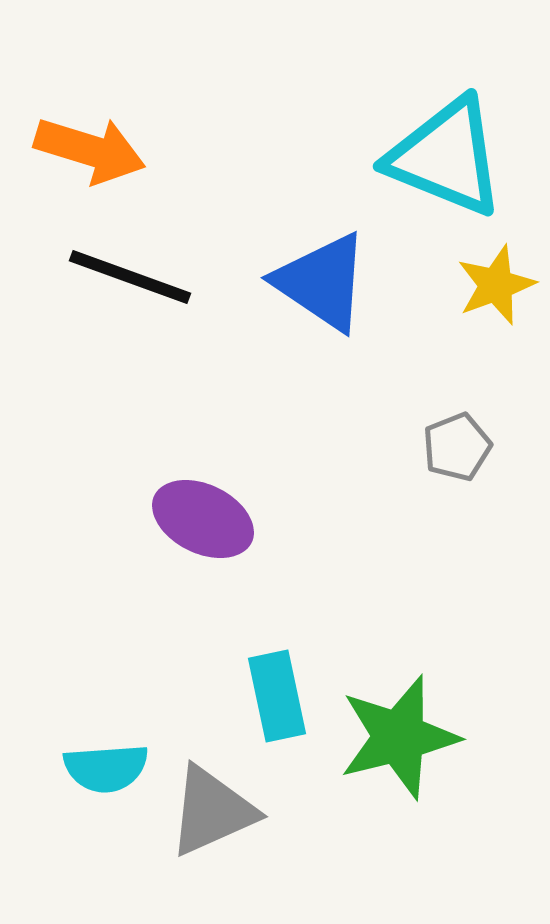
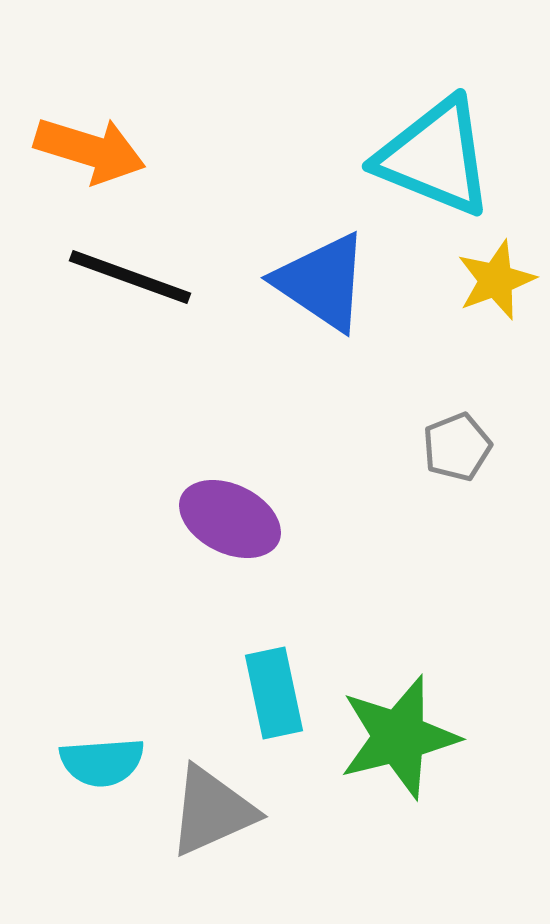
cyan triangle: moved 11 px left
yellow star: moved 5 px up
purple ellipse: moved 27 px right
cyan rectangle: moved 3 px left, 3 px up
cyan semicircle: moved 4 px left, 6 px up
